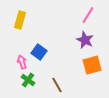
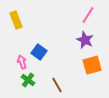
yellow rectangle: moved 4 px left; rotated 36 degrees counterclockwise
